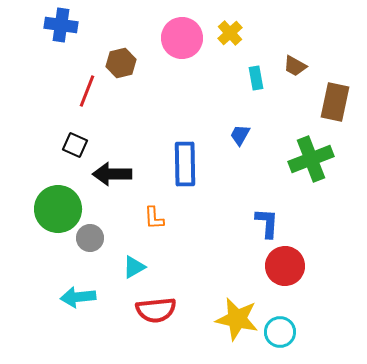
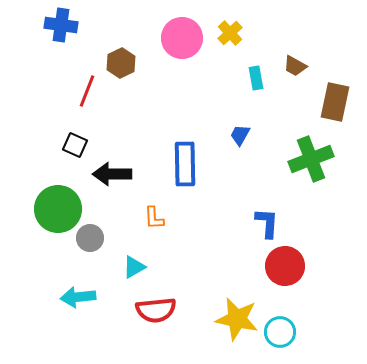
brown hexagon: rotated 12 degrees counterclockwise
